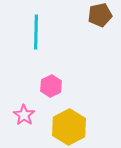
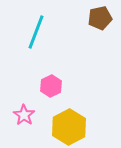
brown pentagon: moved 3 px down
cyan line: rotated 20 degrees clockwise
